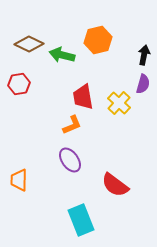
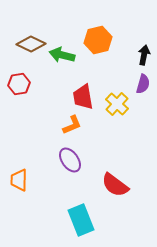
brown diamond: moved 2 px right
yellow cross: moved 2 px left, 1 px down
